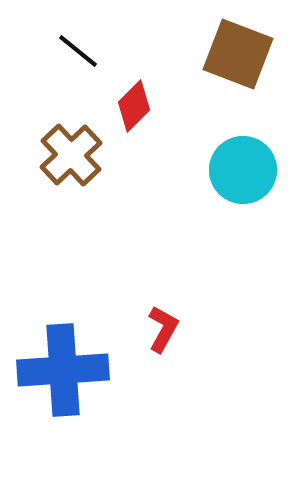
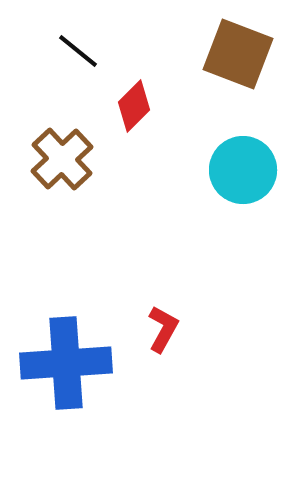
brown cross: moved 9 px left, 4 px down
blue cross: moved 3 px right, 7 px up
